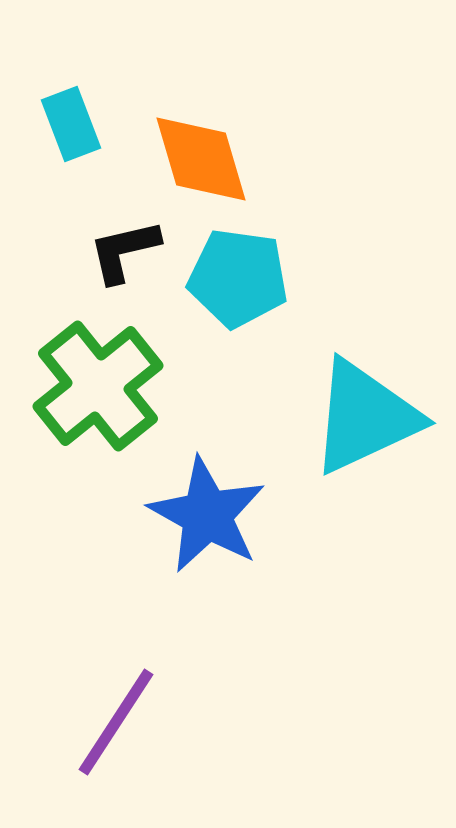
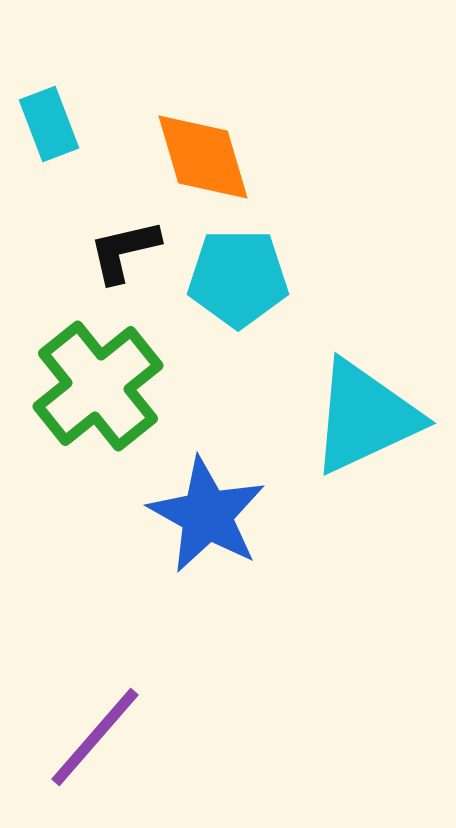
cyan rectangle: moved 22 px left
orange diamond: moved 2 px right, 2 px up
cyan pentagon: rotated 8 degrees counterclockwise
purple line: moved 21 px left, 15 px down; rotated 8 degrees clockwise
